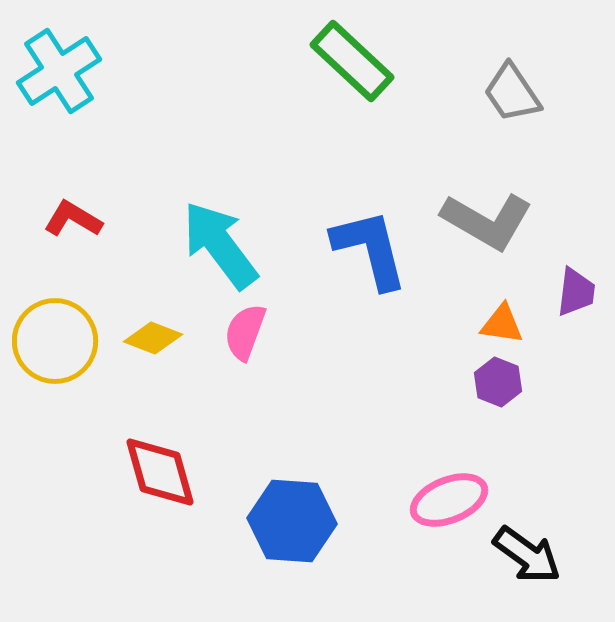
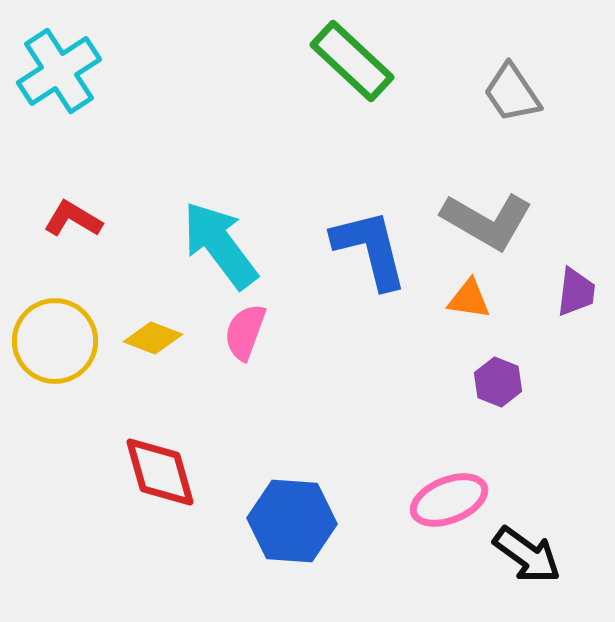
orange triangle: moved 33 px left, 25 px up
